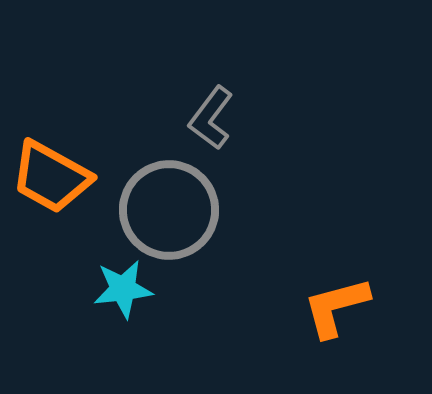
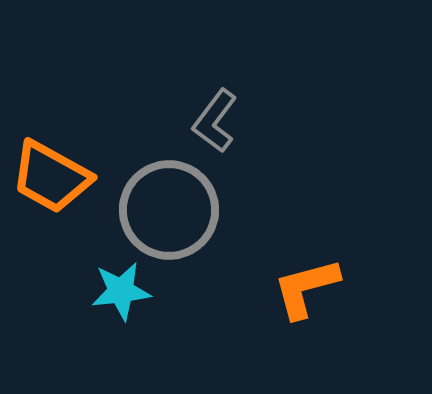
gray L-shape: moved 4 px right, 3 px down
cyan star: moved 2 px left, 2 px down
orange L-shape: moved 30 px left, 19 px up
